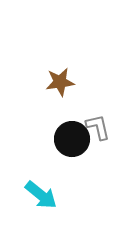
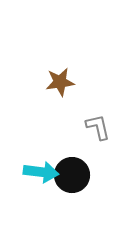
black circle: moved 36 px down
cyan arrow: moved 23 px up; rotated 32 degrees counterclockwise
